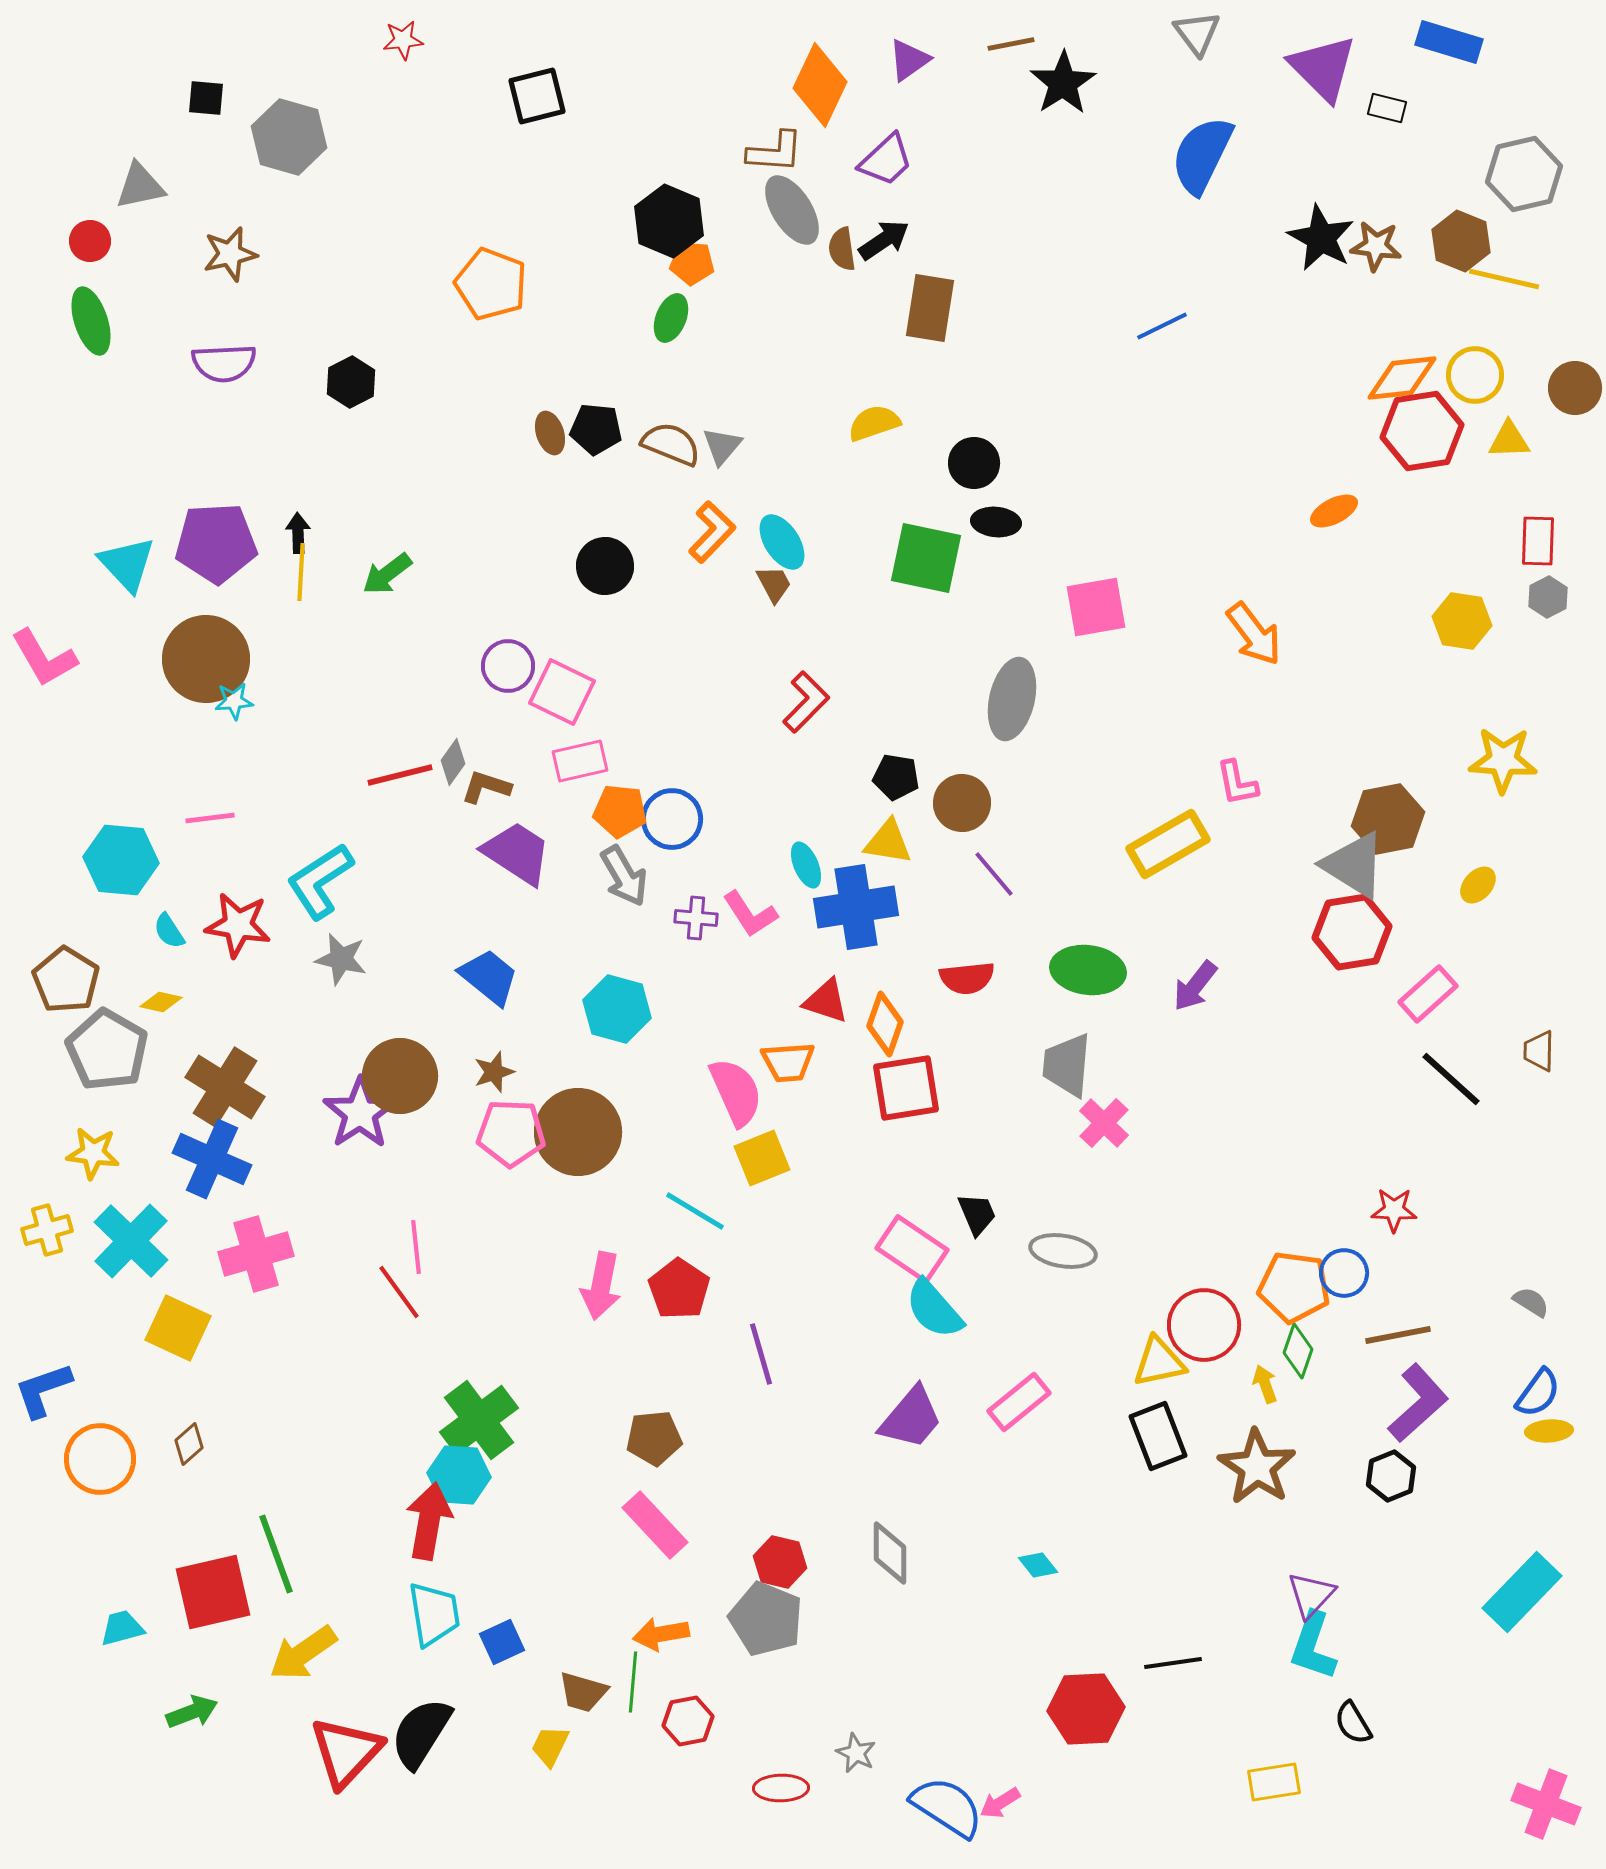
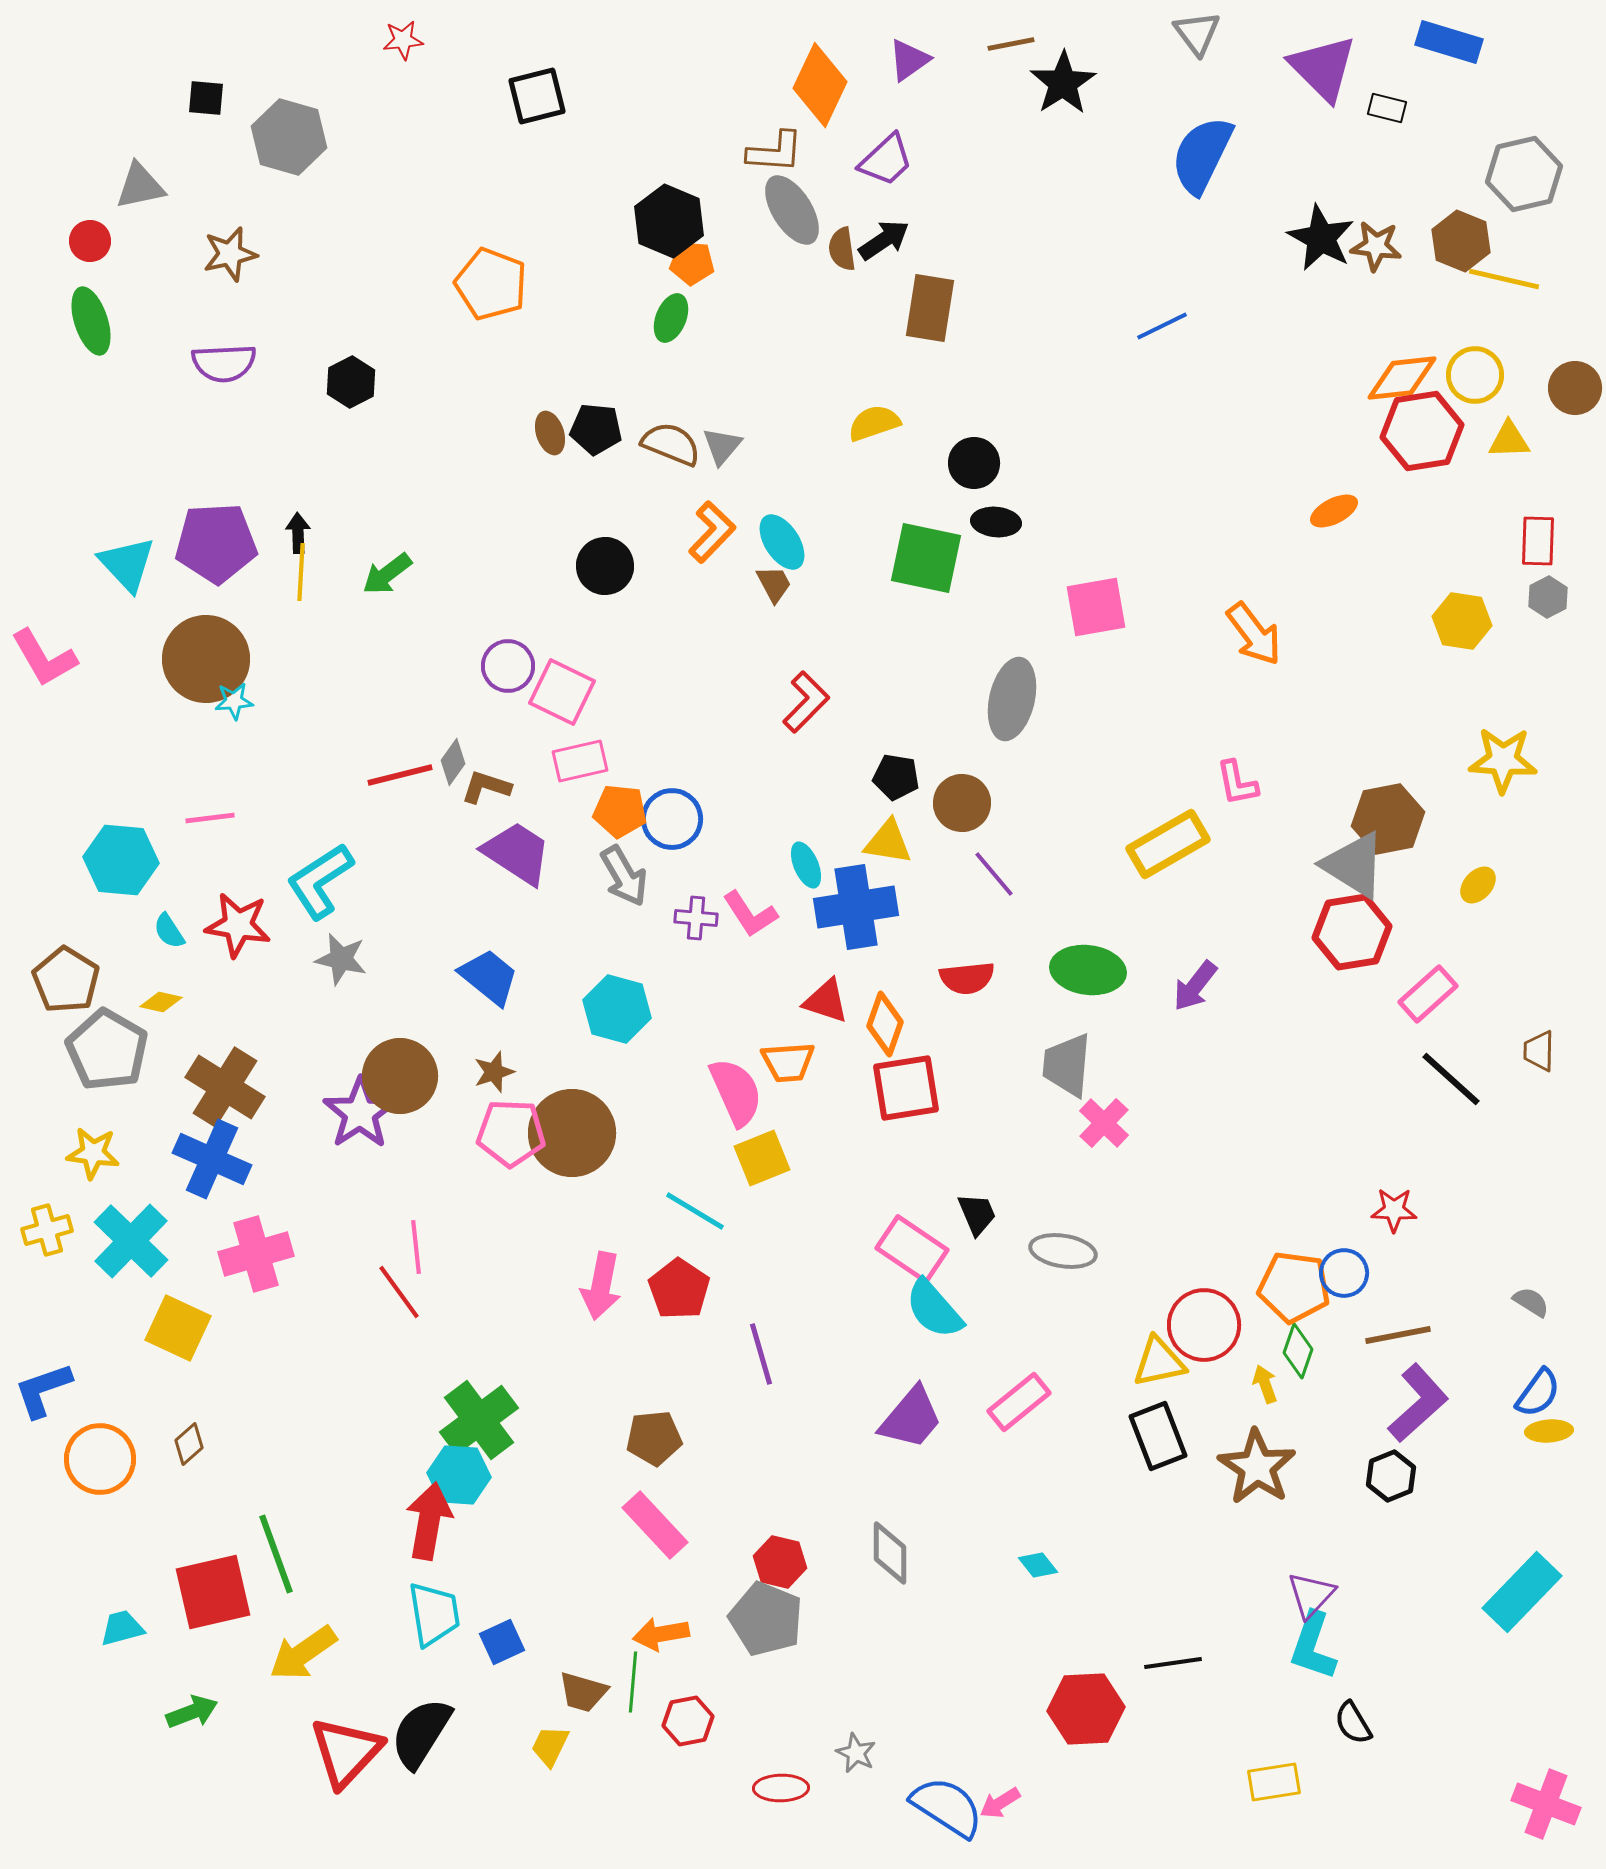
brown circle at (578, 1132): moved 6 px left, 1 px down
